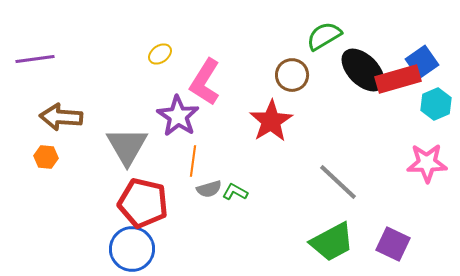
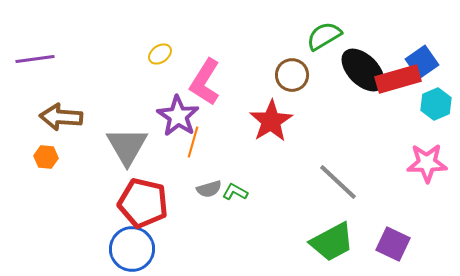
orange line: moved 19 px up; rotated 8 degrees clockwise
